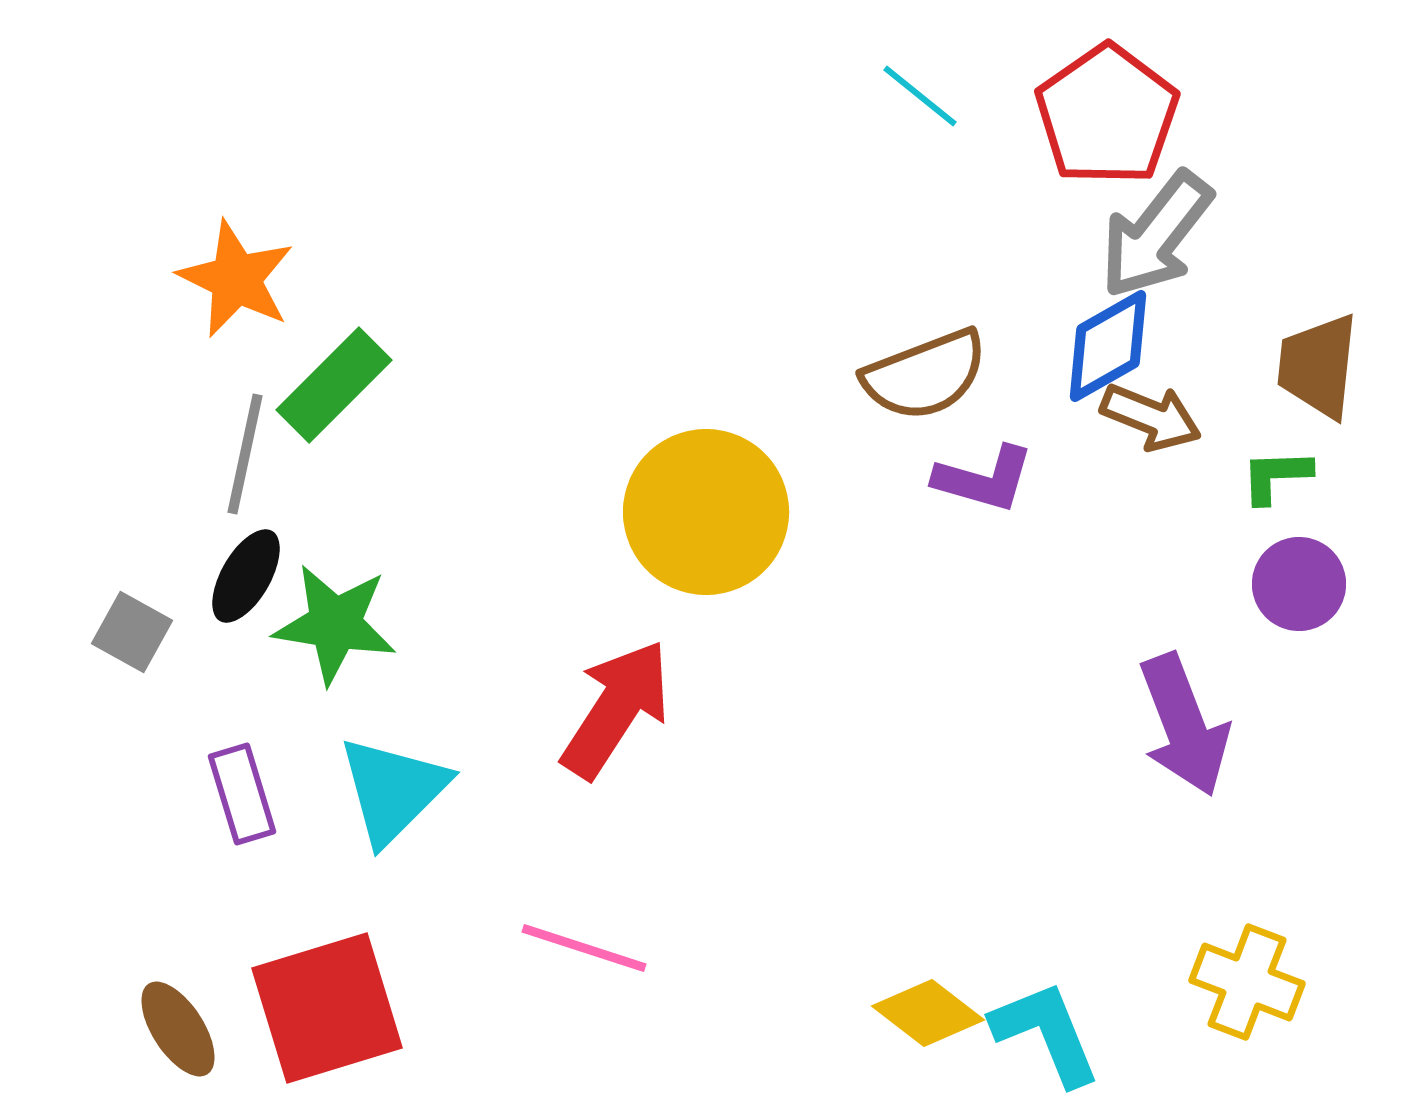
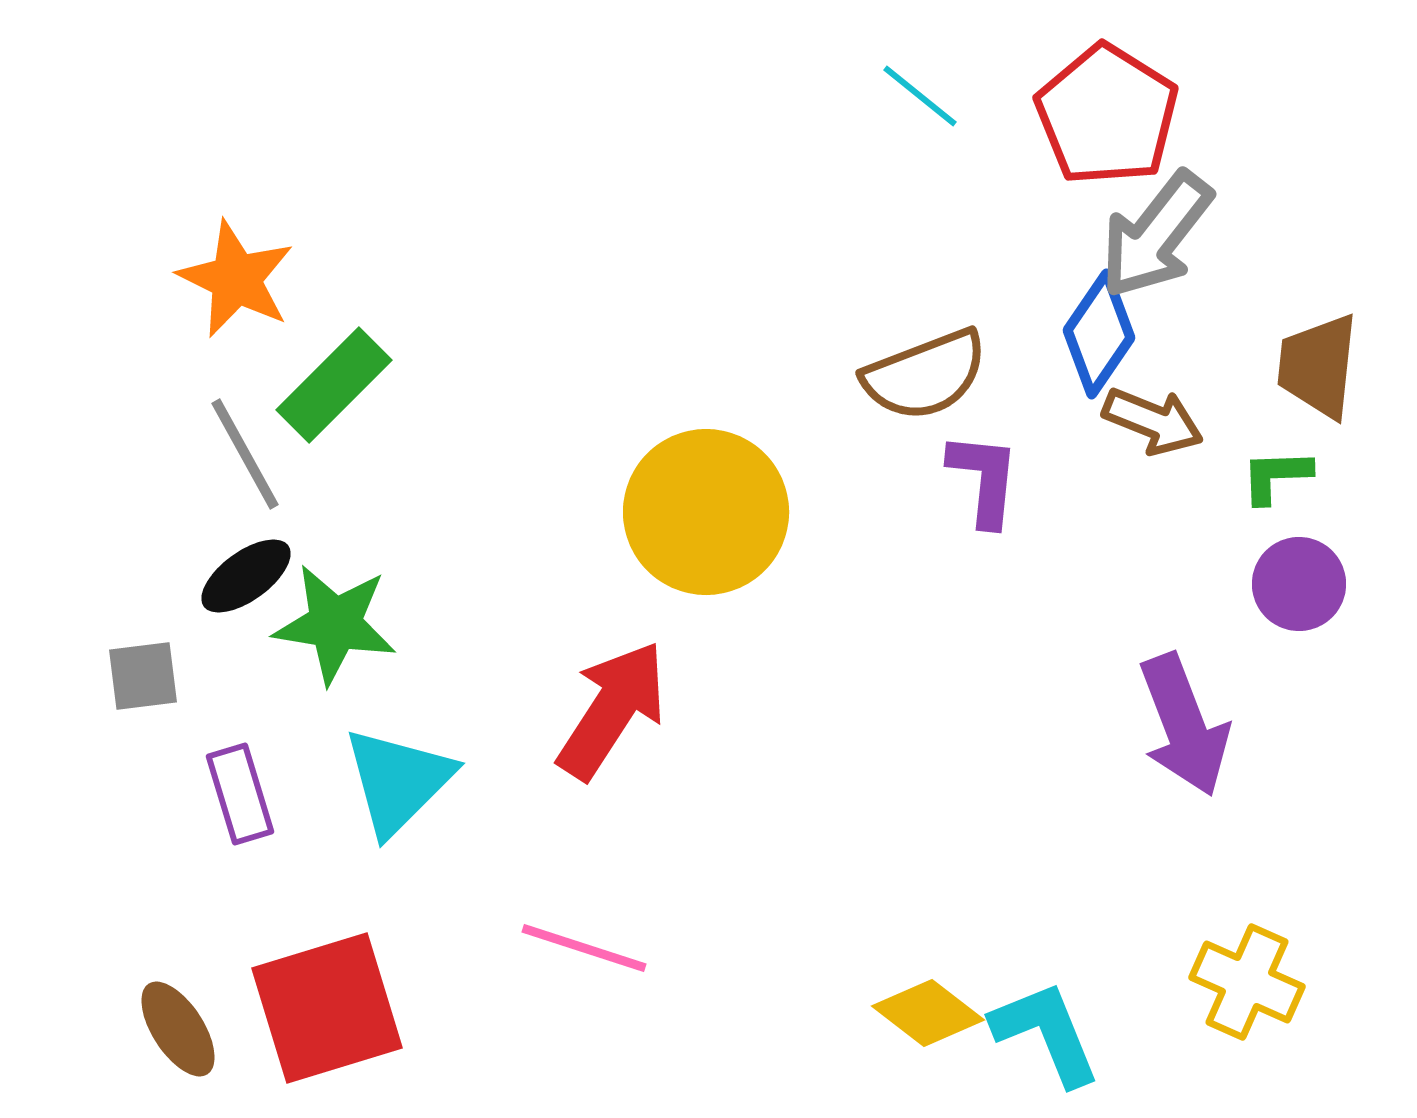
red pentagon: rotated 5 degrees counterclockwise
blue diamond: moved 9 px left, 12 px up; rotated 26 degrees counterclockwise
brown arrow: moved 2 px right, 4 px down
gray line: rotated 41 degrees counterclockwise
purple L-shape: rotated 100 degrees counterclockwise
black ellipse: rotated 24 degrees clockwise
gray square: moved 11 px right, 44 px down; rotated 36 degrees counterclockwise
red arrow: moved 4 px left, 1 px down
cyan triangle: moved 5 px right, 9 px up
purple rectangle: moved 2 px left
yellow cross: rotated 3 degrees clockwise
